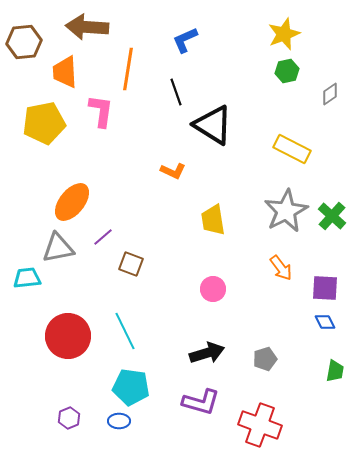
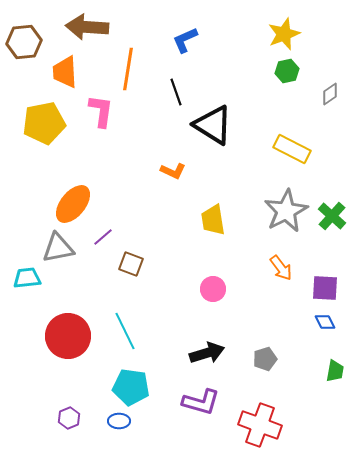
orange ellipse: moved 1 px right, 2 px down
